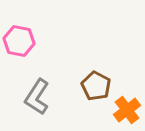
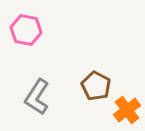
pink hexagon: moved 7 px right, 11 px up
